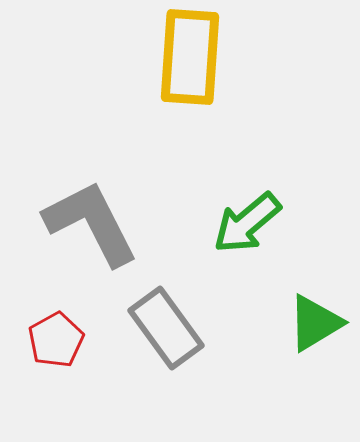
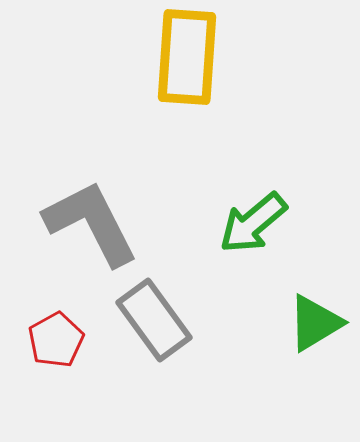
yellow rectangle: moved 3 px left
green arrow: moved 6 px right
gray rectangle: moved 12 px left, 8 px up
